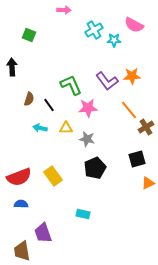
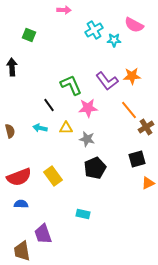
brown semicircle: moved 19 px left, 32 px down; rotated 32 degrees counterclockwise
purple trapezoid: moved 1 px down
